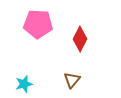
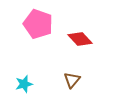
pink pentagon: rotated 16 degrees clockwise
red diamond: rotated 70 degrees counterclockwise
